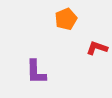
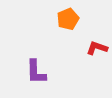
orange pentagon: moved 2 px right
